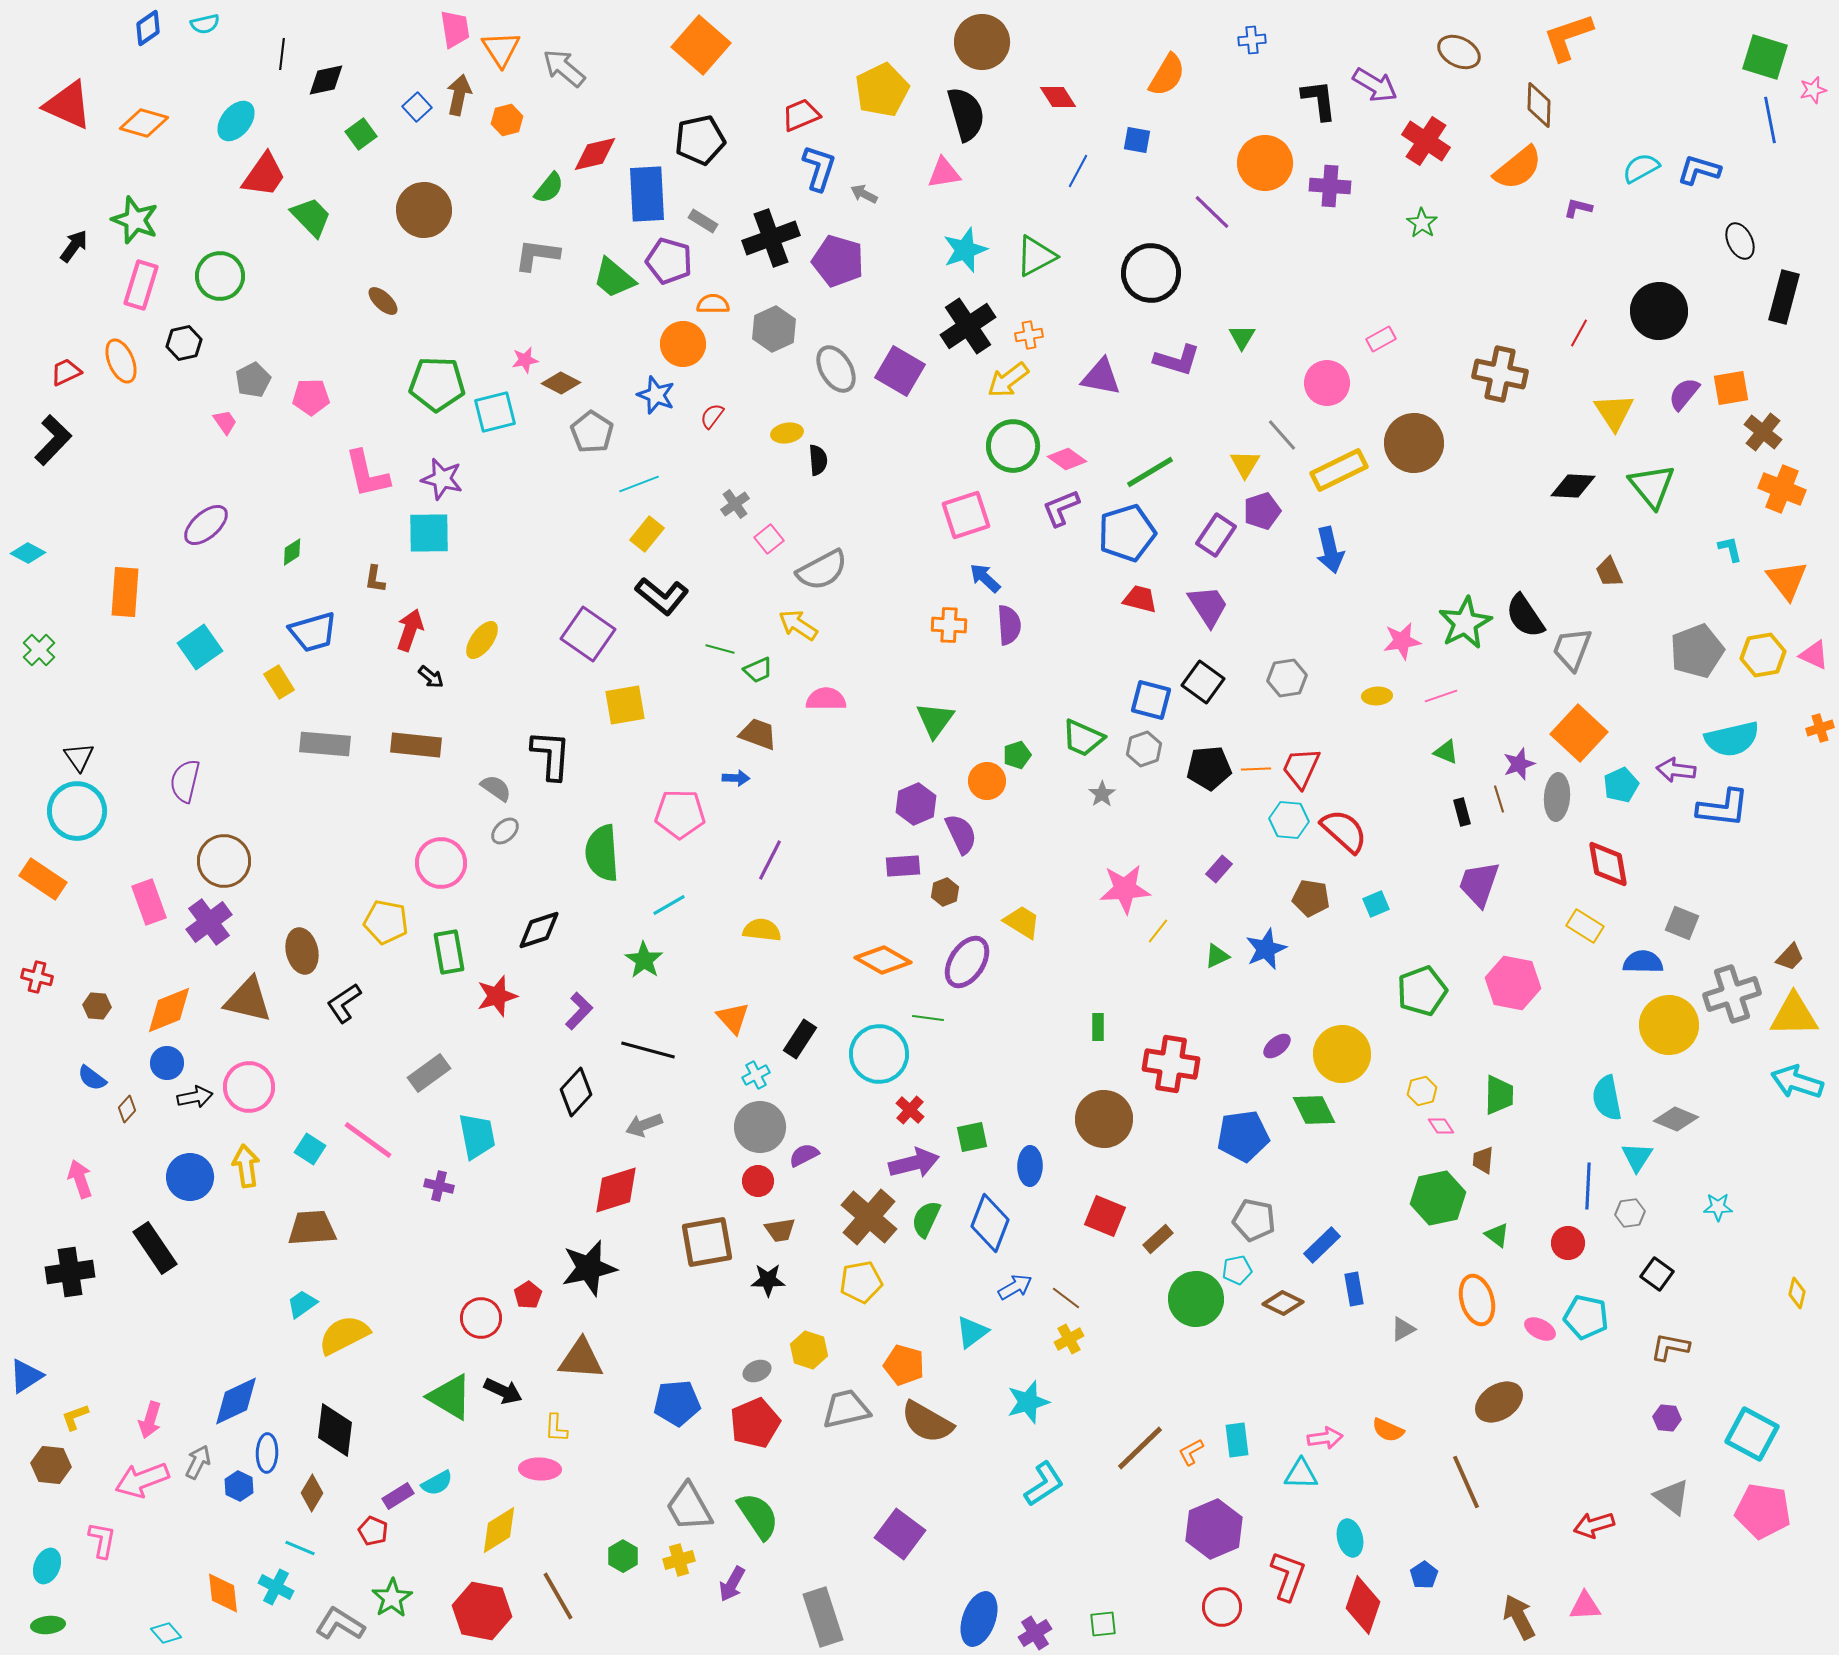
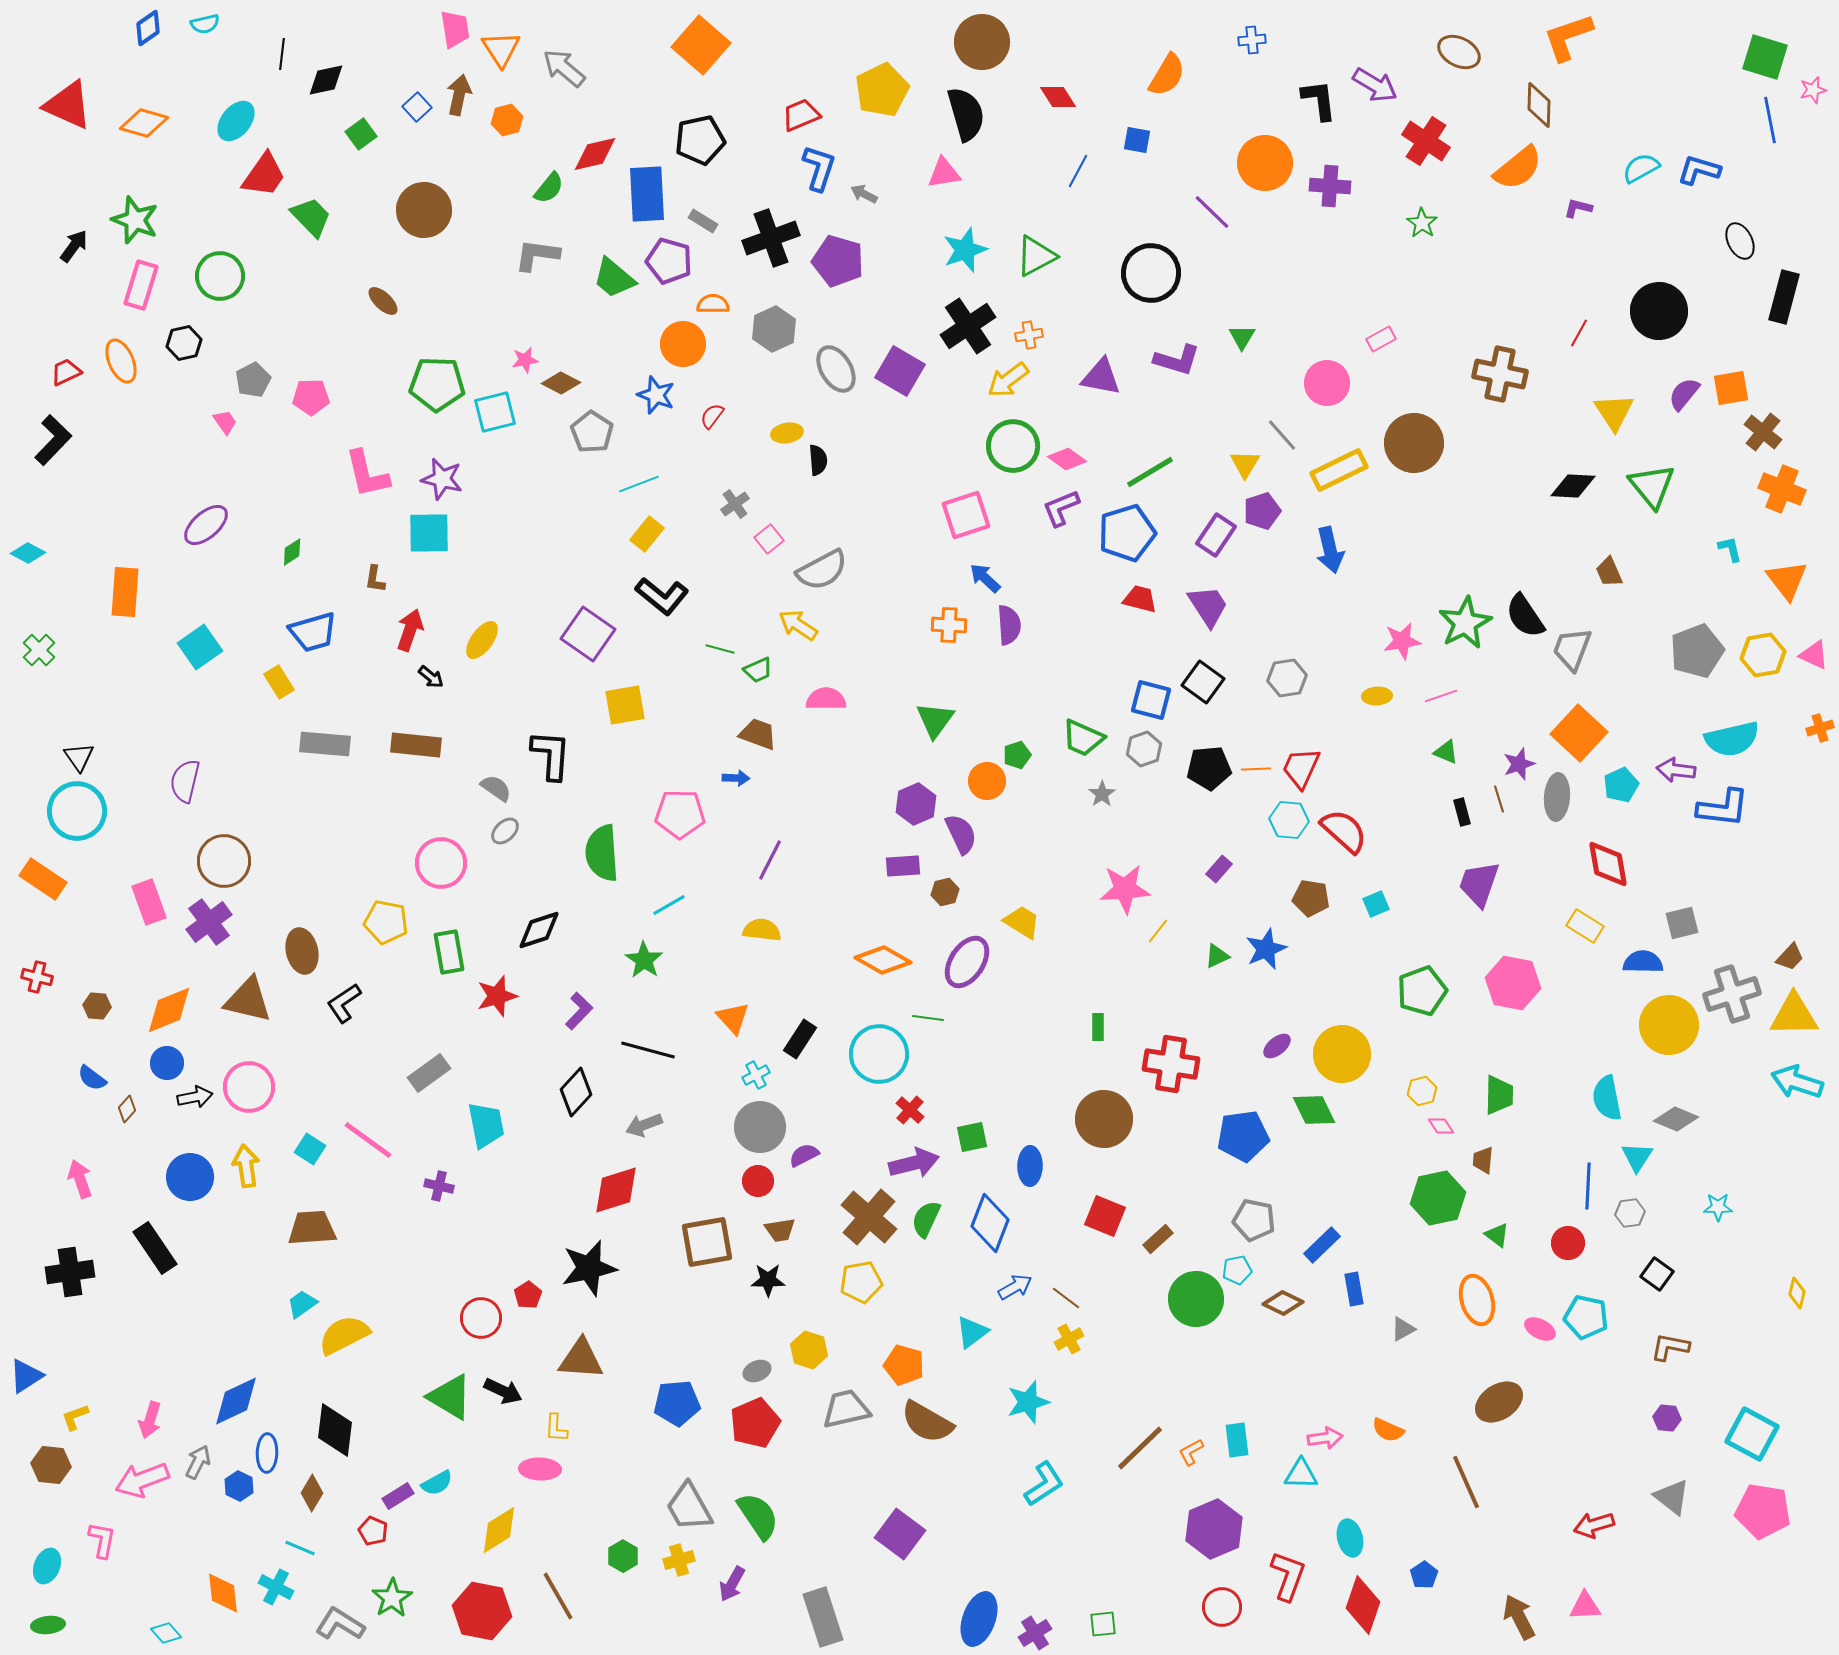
brown hexagon at (945, 892): rotated 8 degrees clockwise
gray square at (1682, 923): rotated 36 degrees counterclockwise
cyan trapezoid at (477, 1136): moved 9 px right, 11 px up
